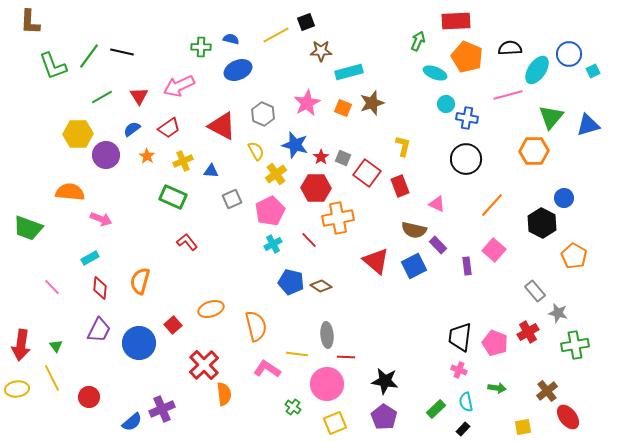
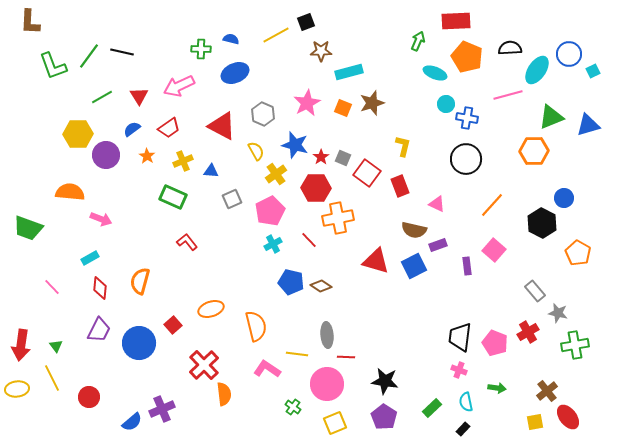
green cross at (201, 47): moved 2 px down
blue ellipse at (238, 70): moved 3 px left, 3 px down
green triangle at (551, 117): rotated 28 degrees clockwise
purple rectangle at (438, 245): rotated 66 degrees counterclockwise
orange pentagon at (574, 256): moved 4 px right, 3 px up
red triangle at (376, 261): rotated 24 degrees counterclockwise
green rectangle at (436, 409): moved 4 px left, 1 px up
yellow square at (523, 427): moved 12 px right, 5 px up
